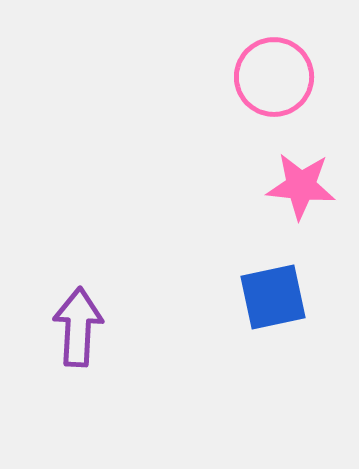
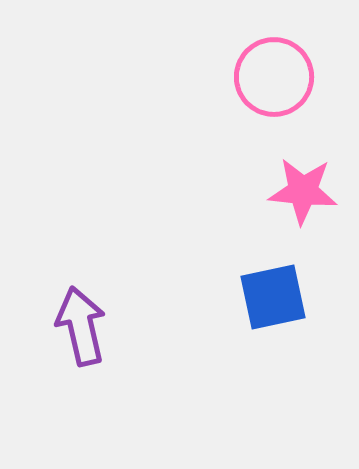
pink star: moved 2 px right, 5 px down
purple arrow: moved 3 px right, 1 px up; rotated 16 degrees counterclockwise
